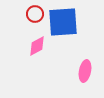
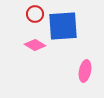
blue square: moved 4 px down
pink diamond: moved 2 px left, 1 px up; rotated 60 degrees clockwise
